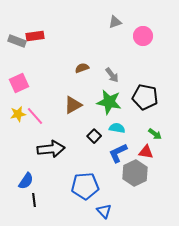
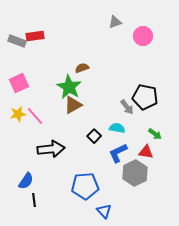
gray arrow: moved 15 px right, 32 px down
green star: moved 40 px left, 15 px up; rotated 20 degrees clockwise
